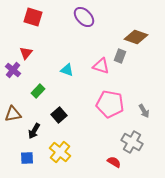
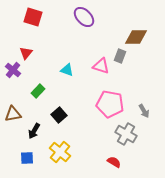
brown diamond: rotated 20 degrees counterclockwise
gray cross: moved 6 px left, 8 px up
